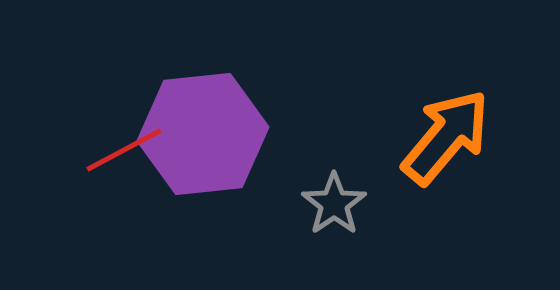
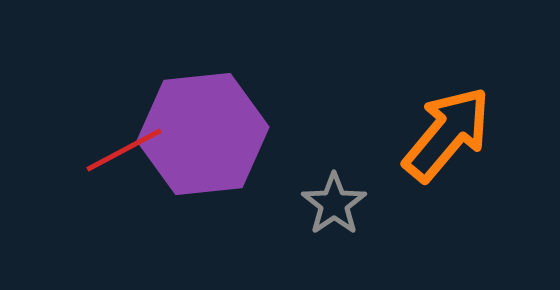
orange arrow: moved 1 px right, 3 px up
